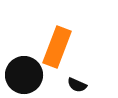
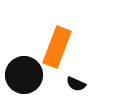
black semicircle: moved 1 px left, 1 px up
